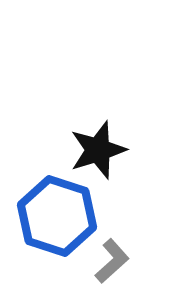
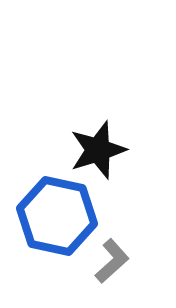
blue hexagon: rotated 6 degrees counterclockwise
